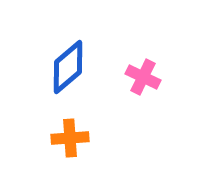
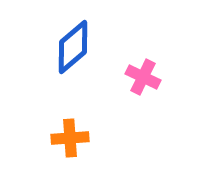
blue diamond: moved 5 px right, 20 px up
